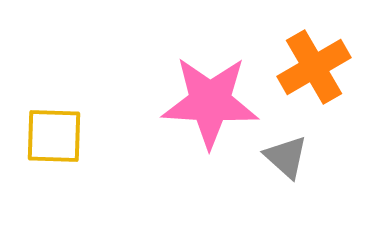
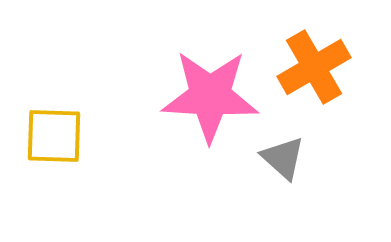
pink star: moved 6 px up
gray triangle: moved 3 px left, 1 px down
